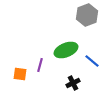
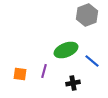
purple line: moved 4 px right, 6 px down
black cross: rotated 16 degrees clockwise
